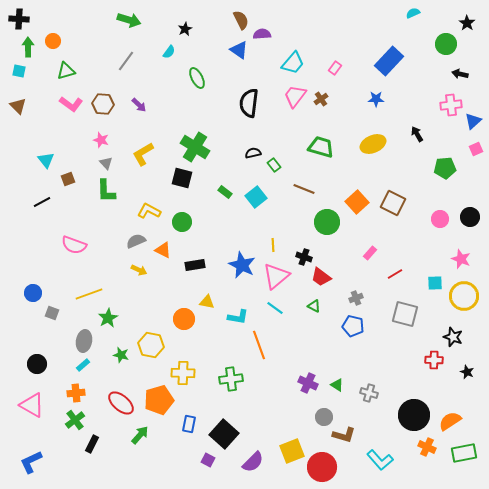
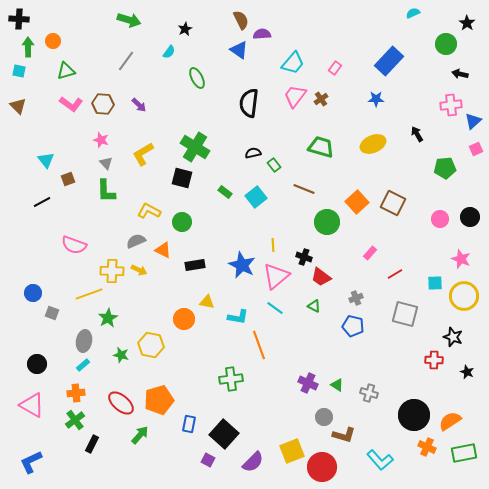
yellow cross at (183, 373): moved 71 px left, 102 px up
